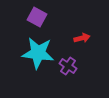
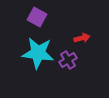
purple cross: moved 6 px up; rotated 24 degrees clockwise
